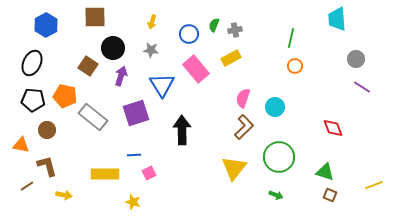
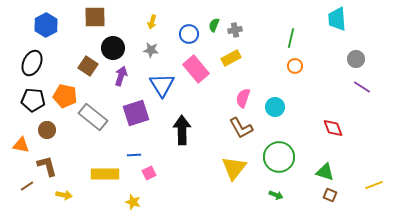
brown L-shape at (244, 127): moved 3 px left, 1 px down; rotated 105 degrees clockwise
